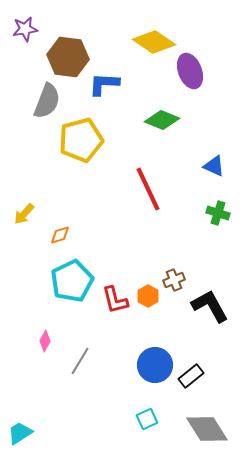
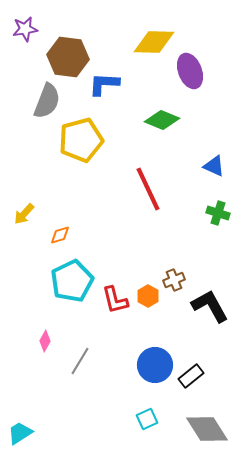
yellow diamond: rotated 33 degrees counterclockwise
